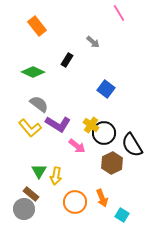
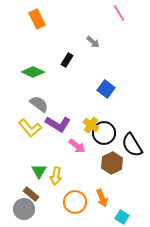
orange rectangle: moved 7 px up; rotated 12 degrees clockwise
cyan square: moved 2 px down
